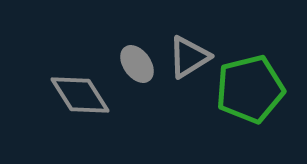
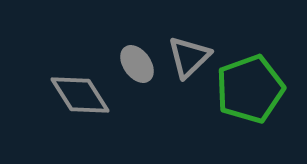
gray triangle: rotated 12 degrees counterclockwise
green pentagon: rotated 6 degrees counterclockwise
